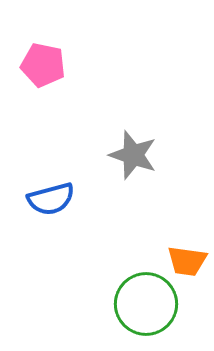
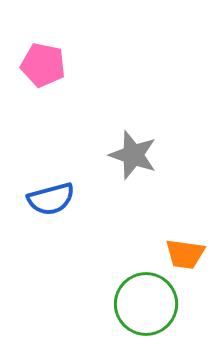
orange trapezoid: moved 2 px left, 7 px up
